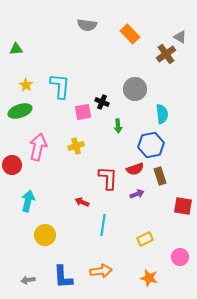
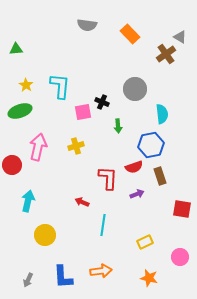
red semicircle: moved 1 px left, 2 px up
red square: moved 1 px left, 3 px down
yellow rectangle: moved 3 px down
gray arrow: rotated 56 degrees counterclockwise
